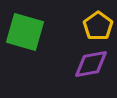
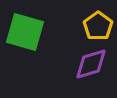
purple diamond: rotated 6 degrees counterclockwise
